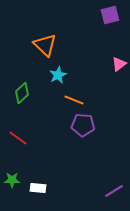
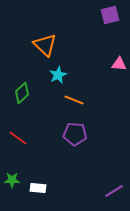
pink triangle: rotated 42 degrees clockwise
purple pentagon: moved 8 px left, 9 px down
